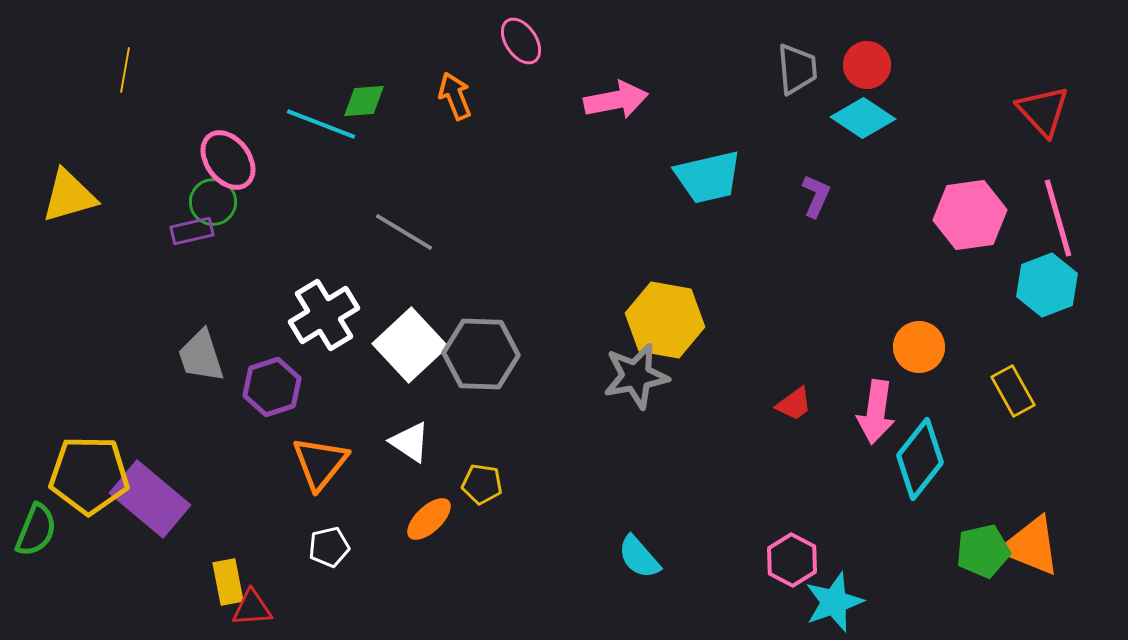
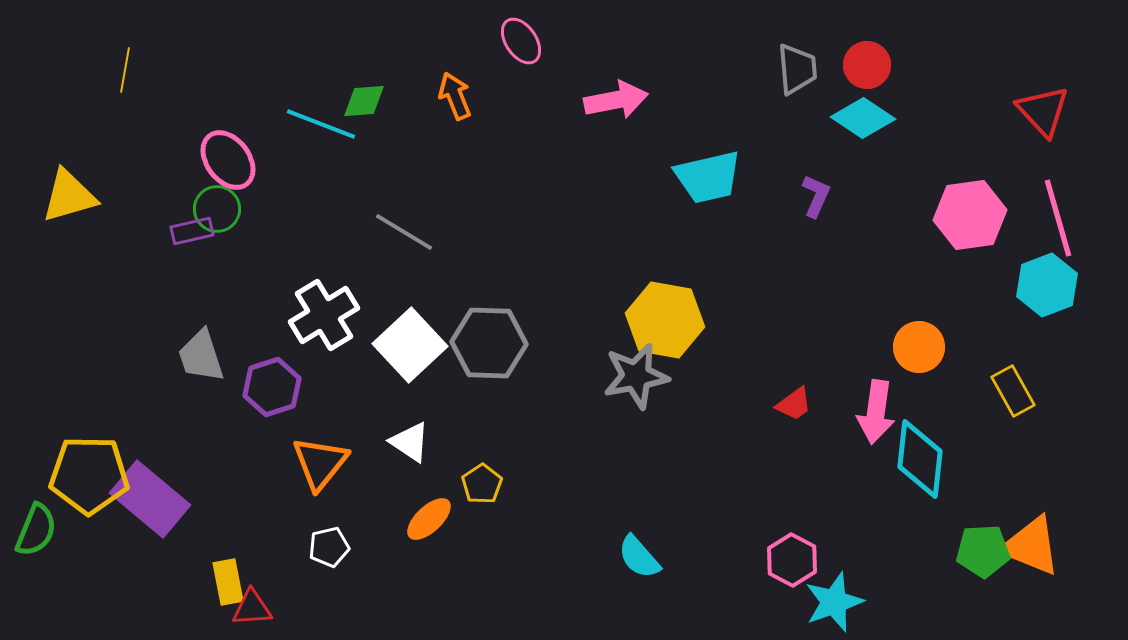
green circle at (213, 202): moved 4 px right, 7 px down
gray hexagon at (481, 354): moved 8 px right, 11 px up
cyan diamond at (920, 459): rotated 32 degrees counterclockwise
yellow pentagon at (482, 484): rotated 30 degrees clockwise
green pentagon at (983, 551): rotated 10 degrees clockwise
